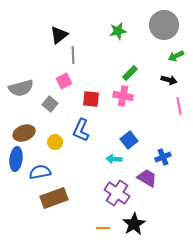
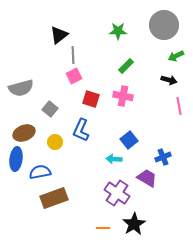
green star: rotated 12 degrees clockwise
green rectangle: moved 4 px left, 7 px up
pink square: moved 10 px right, 5 px up
red square: rotated 12 degrees clockwise
gray square: moved 5 px down
